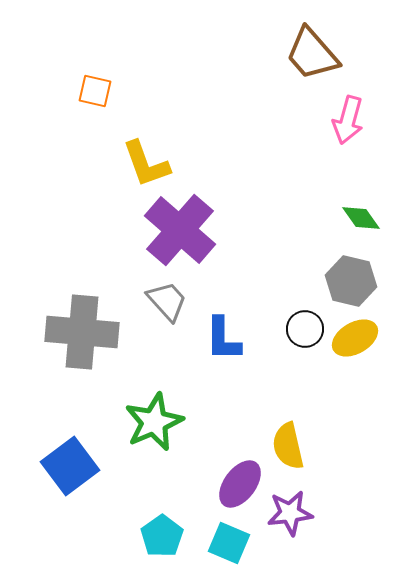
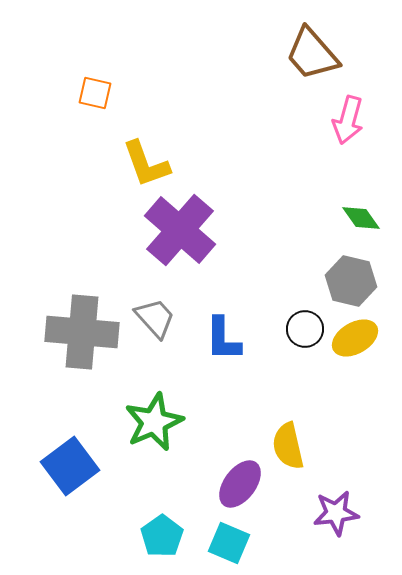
orange square: moved 2 px down
gray trapezoid: moved 12 px left, 17 px down
purple star: moved 46 px right
